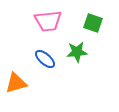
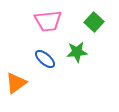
green square: moved 1 px right, 1 px up; rotated 24 degrees clockwise
orange triangle: rotated 20 degrees counterclockwise
